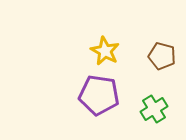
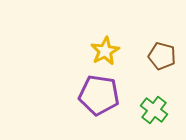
yellow star: rotated 16 degrees clockwise
green cross: moved 1 px down; rotated 20 degrees counterclockwise
